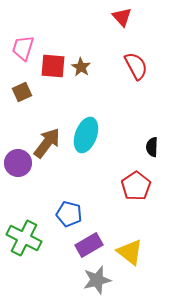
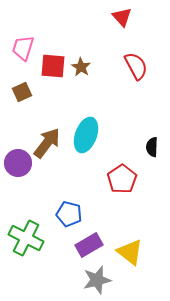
red pentagon: moved 14 px left, 7 px up
green cross: moved 2 px right
